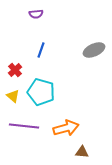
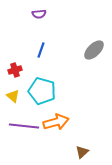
purple semicircle: moved 3 px right
gray ellipse: rotated 20 degrees counterclockwise
red cross: rotated 24 degrees clockwise
cyan pentagon: moved 1 px right, 1 px up
orange arrow: moved 10 px left, 6 px up
brown triangle: rotated 48 degrees counterclockwise
